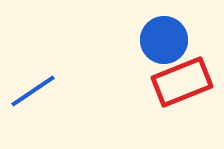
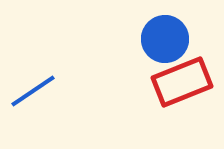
blue circle: moved 1 px right, 1 px up
